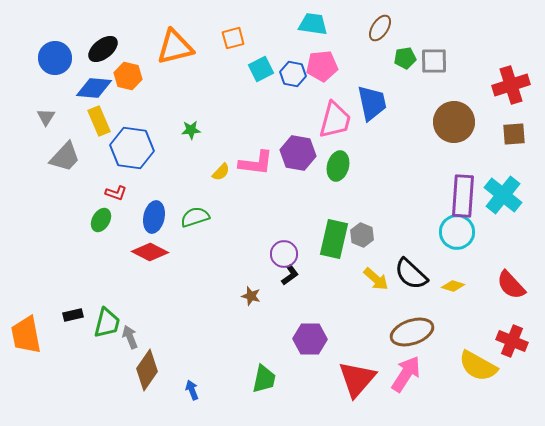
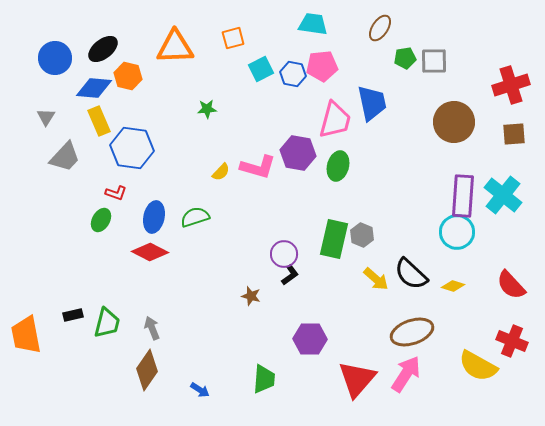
orange triangle at (175, 47): rotated 12 degrees clockwise
green star at (191, 130): moved 16 px right, 21 px up
pink L-shape at (256, 163): moved 2 px right, 4 px down; rotated 9 degrees clockwise
gray arrow at (130, 337): moved 22 px right, 9 px up
green trapezoid at (264, 379): rotated 8 degrees counterclockwise
blue arrow at (192, 390): moved 8 px right; rotated 144 degrees clockwise
